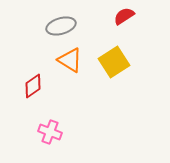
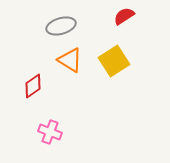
yellow square: moved 1 px up
